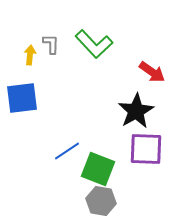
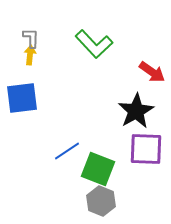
gray L-shape: moved 20 px left, 6 px up
gray hexagon: rotated 12 degrees clockwise
